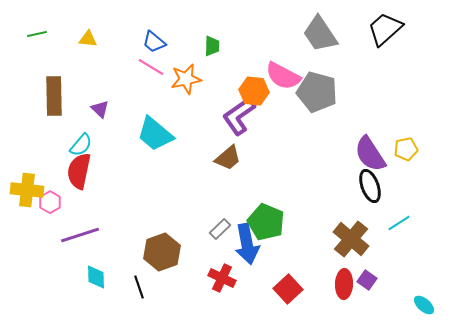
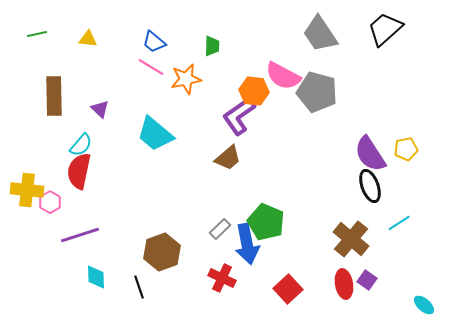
red ellipse: rotated 12 degrees counterclockwise
